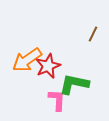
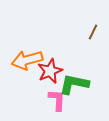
brown line: moved 2 px up
orange arrow: rotated 20 degrees clockwise
red star: moved 2 px right, 5 px down
